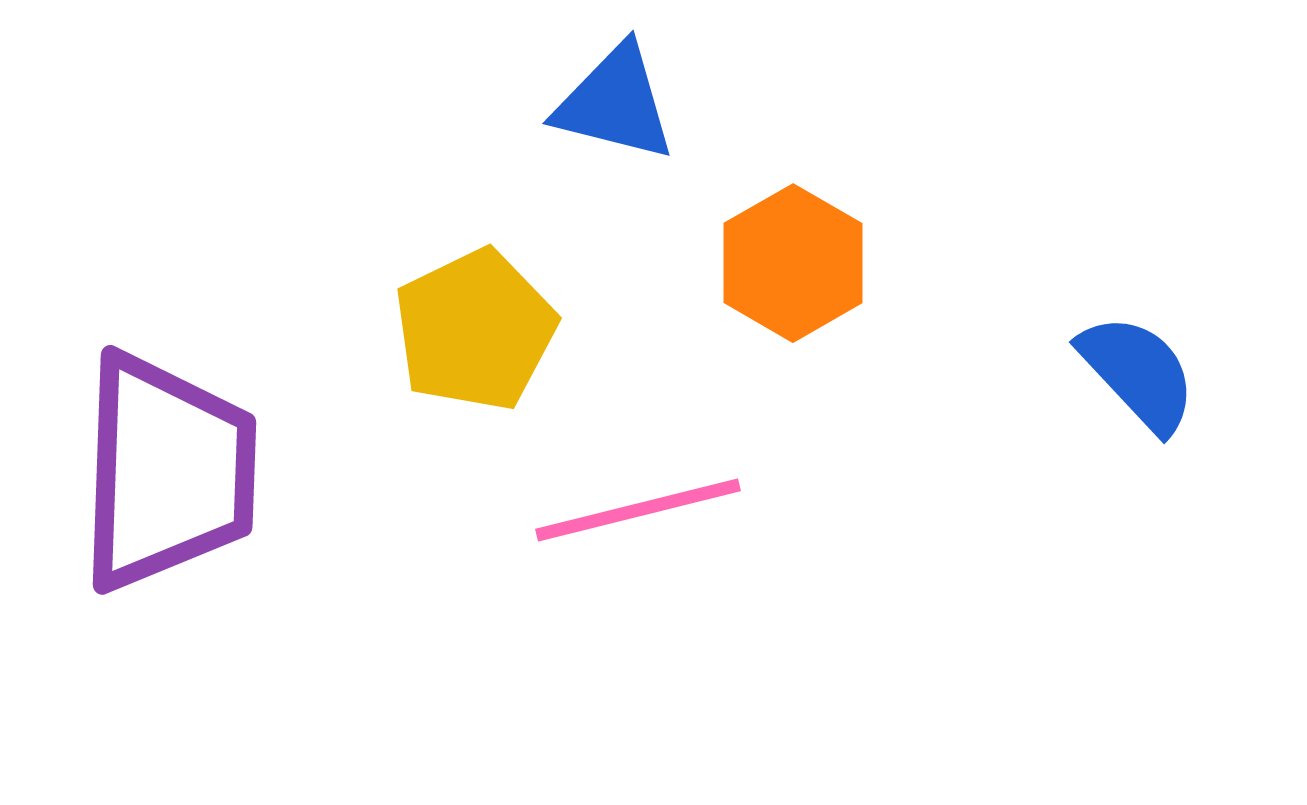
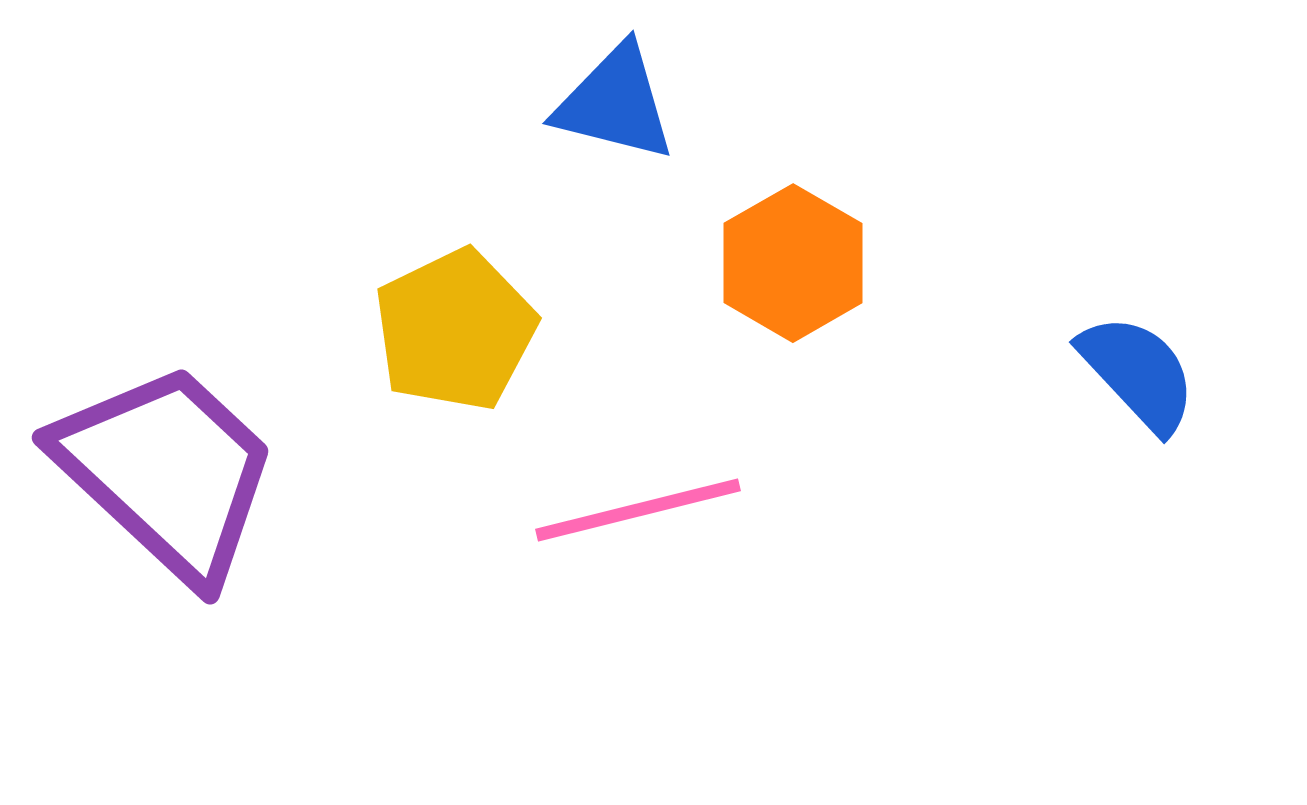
yellow pentagon: moved 20 px left
purple trapezoid: rotated 49 degrees counterclockwise
